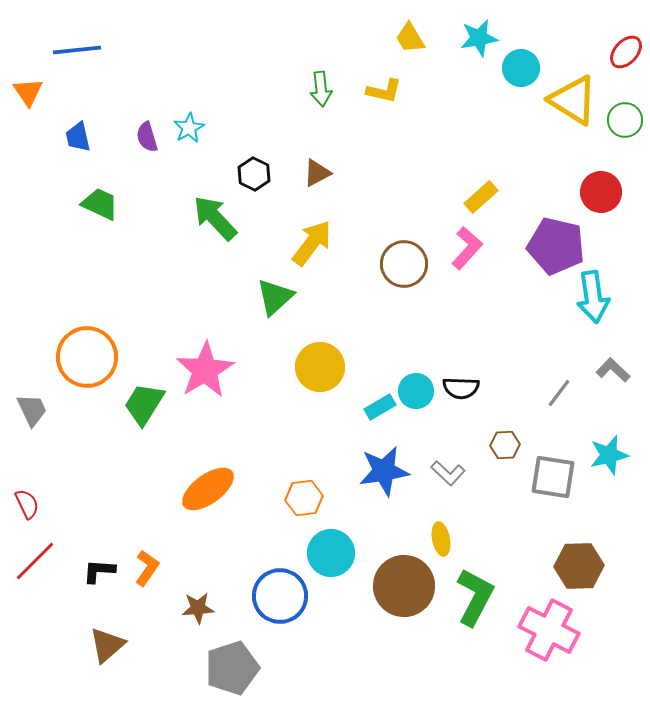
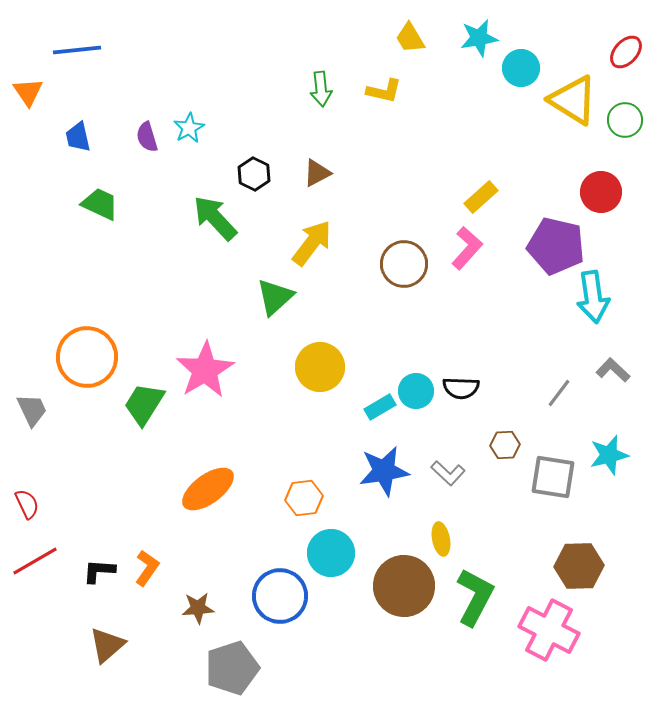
red line at (35, 561): rotated 15 degrees clockwise
